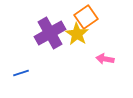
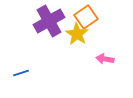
purple cross: moved 1 px left, 12 px up
